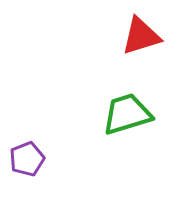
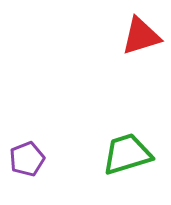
green trapezoid: moved 40 px down
